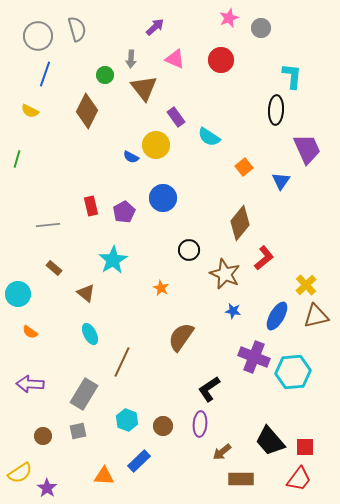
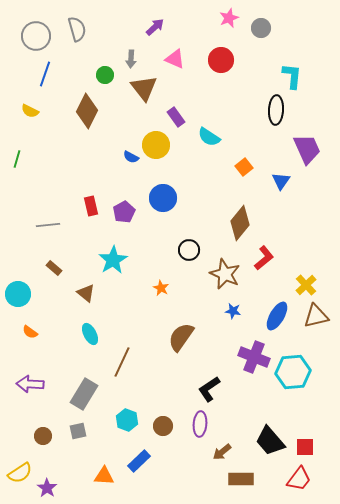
gray circle at (38, 36): moved 2 px left
